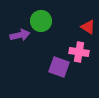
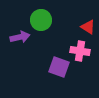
green circle: moved 1 px up
purple arrow: moved 2 px down
pink cross: moved 1 px right, 1 px up
